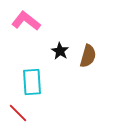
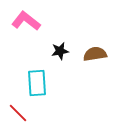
black star: rotated 30 degrees clockwise
brown semicircle: moved 7 px right, 2 px up; rotated 115 degrees counterclockwise
cyan rectangle: moved 5 px right, 1 px down
